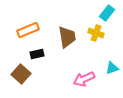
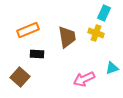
cyan rectangle: moved 3 px left; rotated 14 degrees counterclockwise
black rectangle: rotated 16 degrees clockwise
brown square: moved 1 px left, 3 px down
